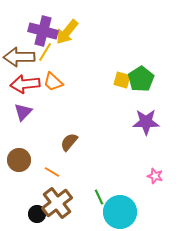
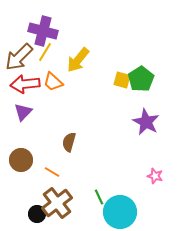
yellow arrow: moved 11 px right, 28 px down
brown arrow: rotated 44 degrees counterclockwise
purple star: rotated 28 degrees clockwise
brown semicircle: rotated 24 degrees counterclockwise
brown circle: moved 2 px right
